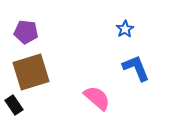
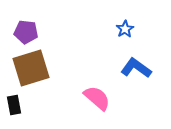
blue L-shape: rotated 32 degrees counterclockwise
brown square: moved 4 px up
black rectangle: rotated 24 degrees clockwise
